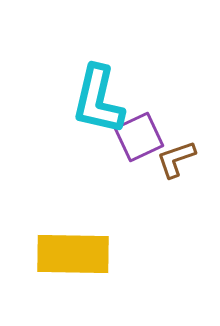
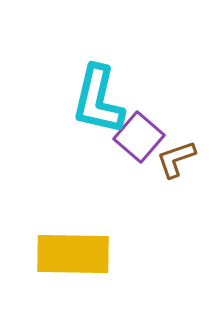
purple square: rotated 24 degrees counterclockwise
